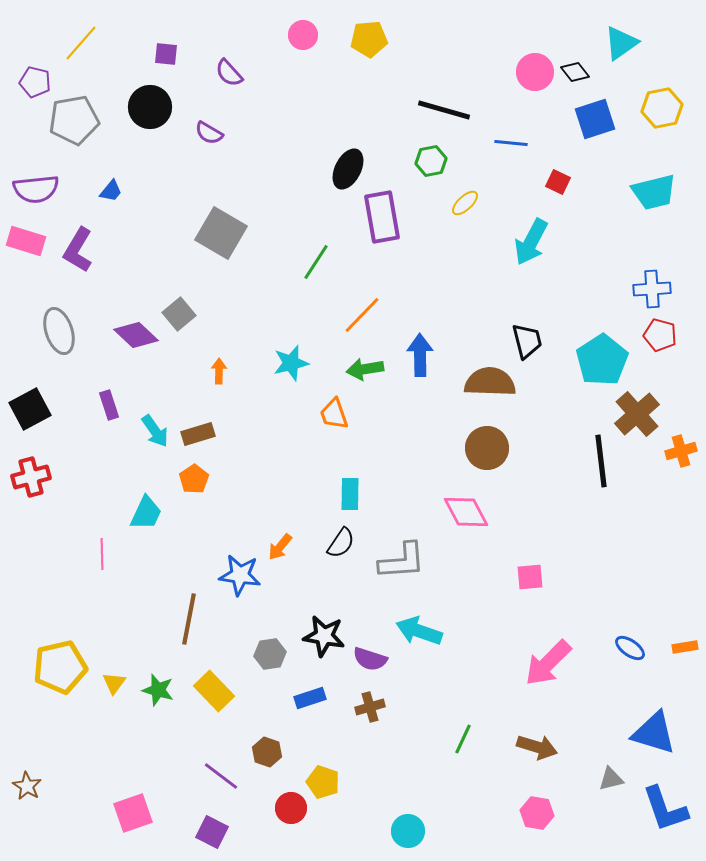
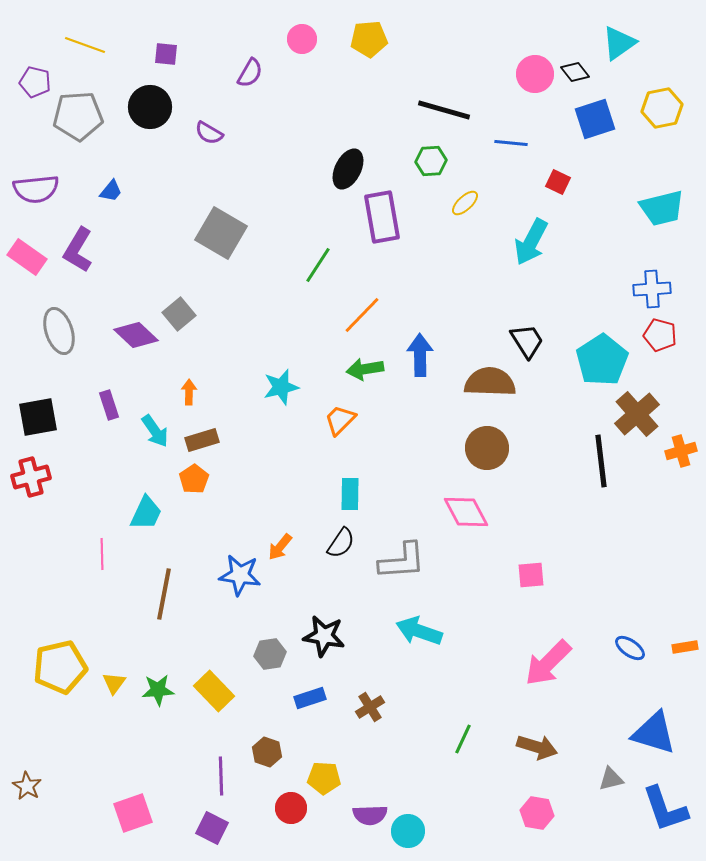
pink circle at (303, 35): moved 1 px left, 4 px down
yellow line at (81, 43): moved 4 px right, 2 px down; rotated 69 degrees clockwise
cyan triangle at (621, 43): moved 2 px left
pink circle at (535, 72): moved 2 px down
purple semicircle at (229, 73): moved 21 px right; rotated 108 degrees counterclockwise
gray pentagon at (74, 120): moved 4 px right, 4 px up; rotated 6 degrees clockwise
green hexagon at (431, 161): rotated 8 degrees clockwise
cyan trapezoid at (654, 192): moved 8 px right, 16 px down
pink rectangle at (26, 241): moved 1 px right, 16 px down; rotated 18 degrees clockwise
green line at (316, 262): moved 2 px right, 3 px down
black trapezoid at (527, 341): rotated 18 degrees counterclockwise
cyan star at (291, 363): moved 10 px left, 24 px down
orange arrow at (219, 371): moved 30 px left, 21 px down
black square at (30, 409): moved 8 px right, 8 px down; rotated 18 degrees clockwise
orange trapezoid at (334, 414): moved 6 px right, 6 px down; rotated 64 degrees clockwise
brown rectangle at (198, 434): moved 4 px right, 6 px down
pink square at (530, 577): moved 1 px right, 2 px up
brown line at (189, 619): moved 25 px left, 25 px up
purple semicircle at (370, 659): moved 156 px down; rotated 20 degrees counterclockwise
green star at (158, 690): rotated 20 degrees counterclockwise
brown cross at (370, 707): rotated 16 degrees counterclockwise
purple line at (221, 776): rotated 51 degrees clockwise
yellow pentagon at (323, 782): moved 1 px right, 4 px up; rotated 16 degrees counterclockwise
purple square at (212, 832): moved 4 px up
